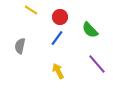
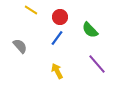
gray semicircle: rotated 126 degrees clockwise
yellow arrow: moved 1 px left
